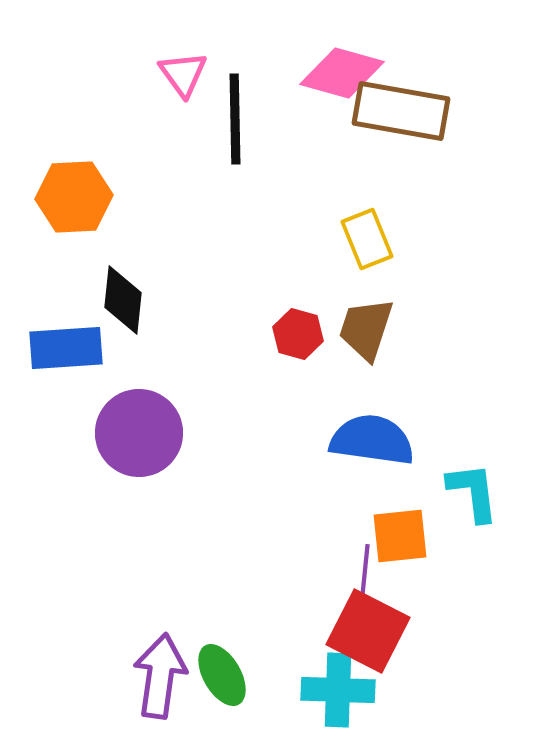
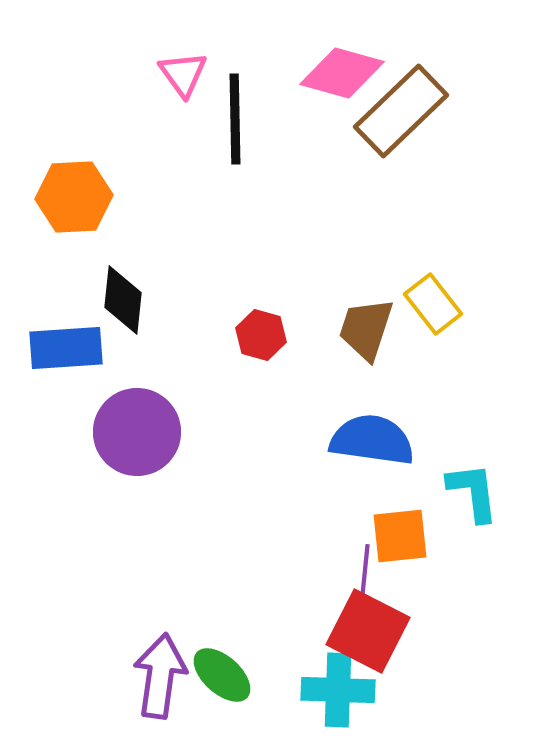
brown rectangle: rotated 54 degrees counterclockwise
yellow rectangle: moved 66 px right, 65 px down; rotated 16 degrees counterclockwise
red hexagon: moved 37 px left, 1 px down
purple circle: moved 2 px left, 1 px up
green ellipse: rotated 18 degrees counterclockwise
